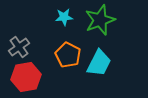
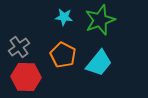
cyan star: rotated 12 degrees clockwise
orange pentagon: moved 5 px left
cyan trapezoid: rotated 12 degrees clockwise
red hexagon: rotated 12 degrees clockwise
